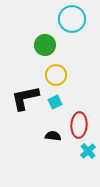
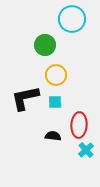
cyan square: rotated 24 degrees clockwise
cyan cross: moved 2 px left, 1 px up
